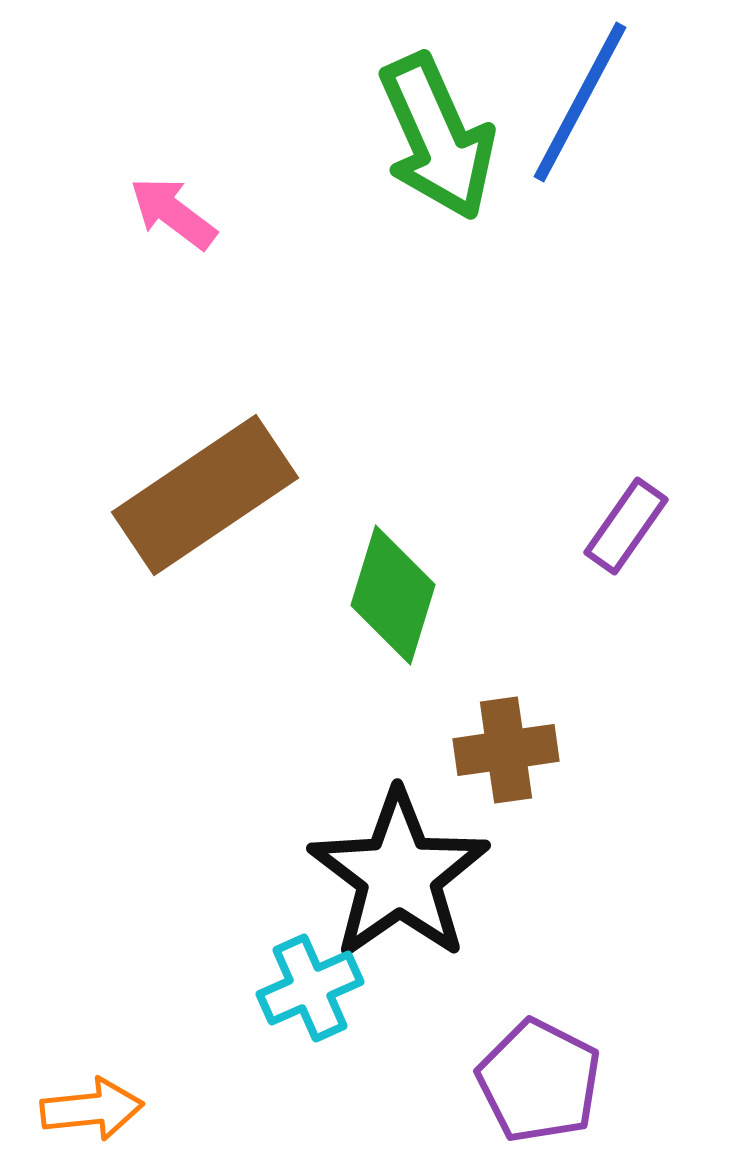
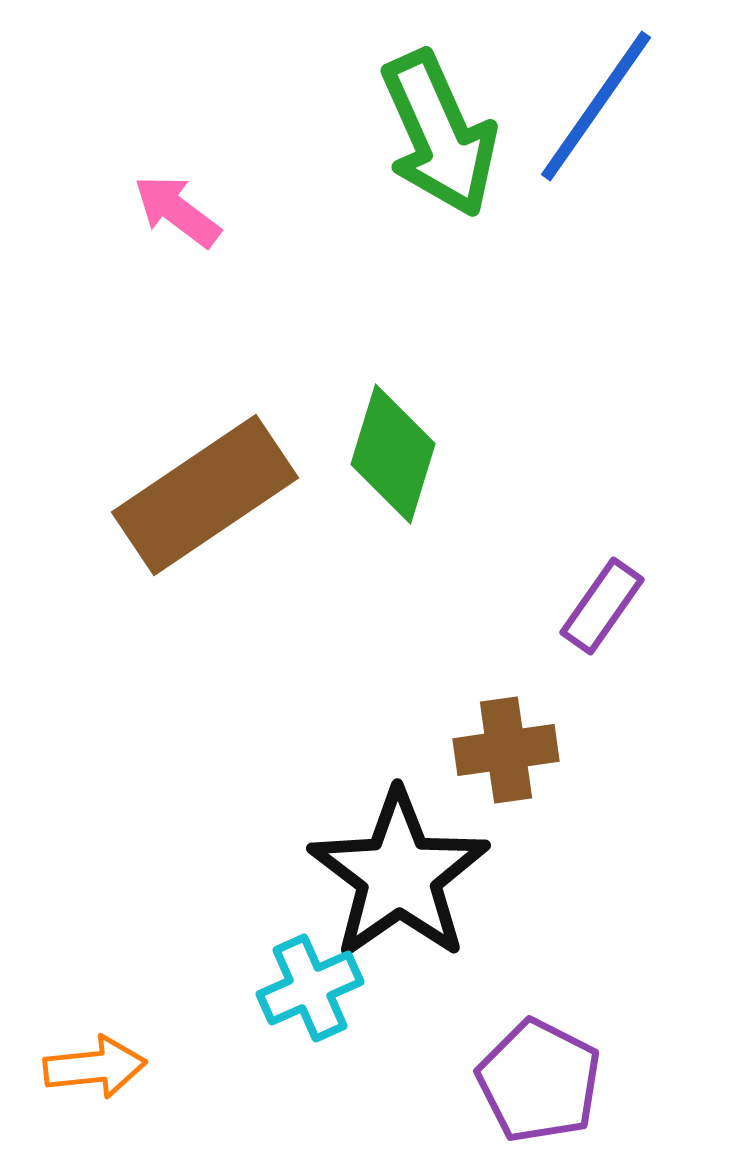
blue line: moved 16 px right, 4 px down; rotated 7 degrees clockwise
green arrow: moved 2 px right, 3 px up
pink arrow: moved 4 px right, 2 px up
purple rectangle: moved 24 px left, 80 px down
green diamond: moved 141 px up
orange arrow: moved 3 px right, 42 px up
